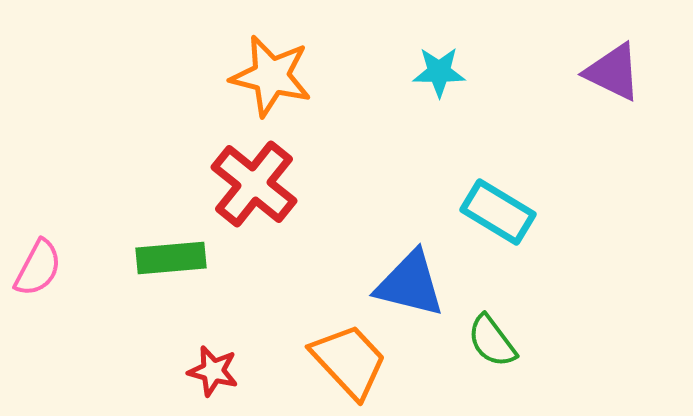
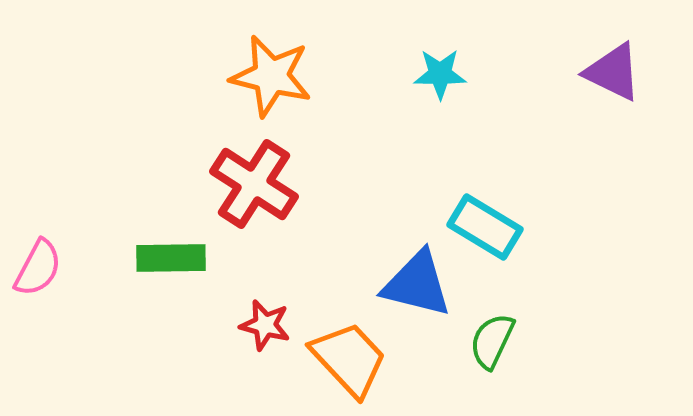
cyan star: moved 1 px right, 2 px down
red cross: rotated 6 degrees counterclockwise
cyan rectangle: moved 13 px left, 15 px down
green rectangle: rotated 4 degrees clockwise
blue triangle: moved 7 px right
green semicircle: rotated 62 degrees clockwise
orange trapezoid: moved 2 px up
red star: moved 52 px right, 46 px up
